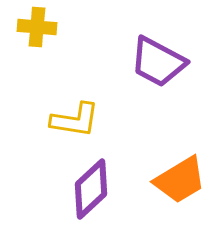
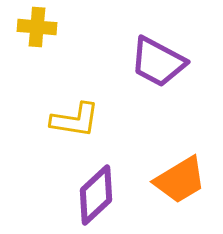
purple diamond: moved 5 px right, 6 px down
